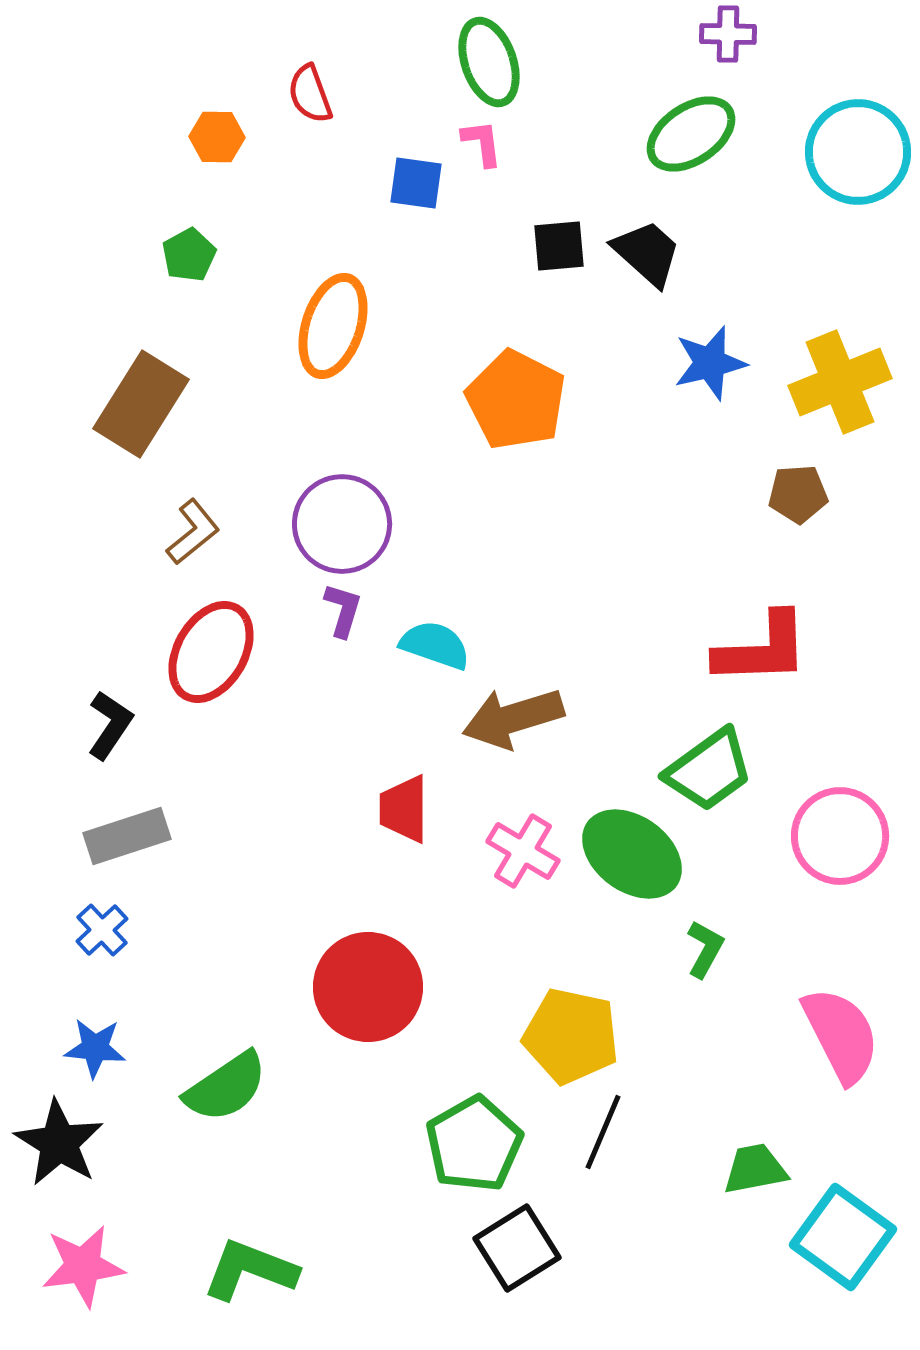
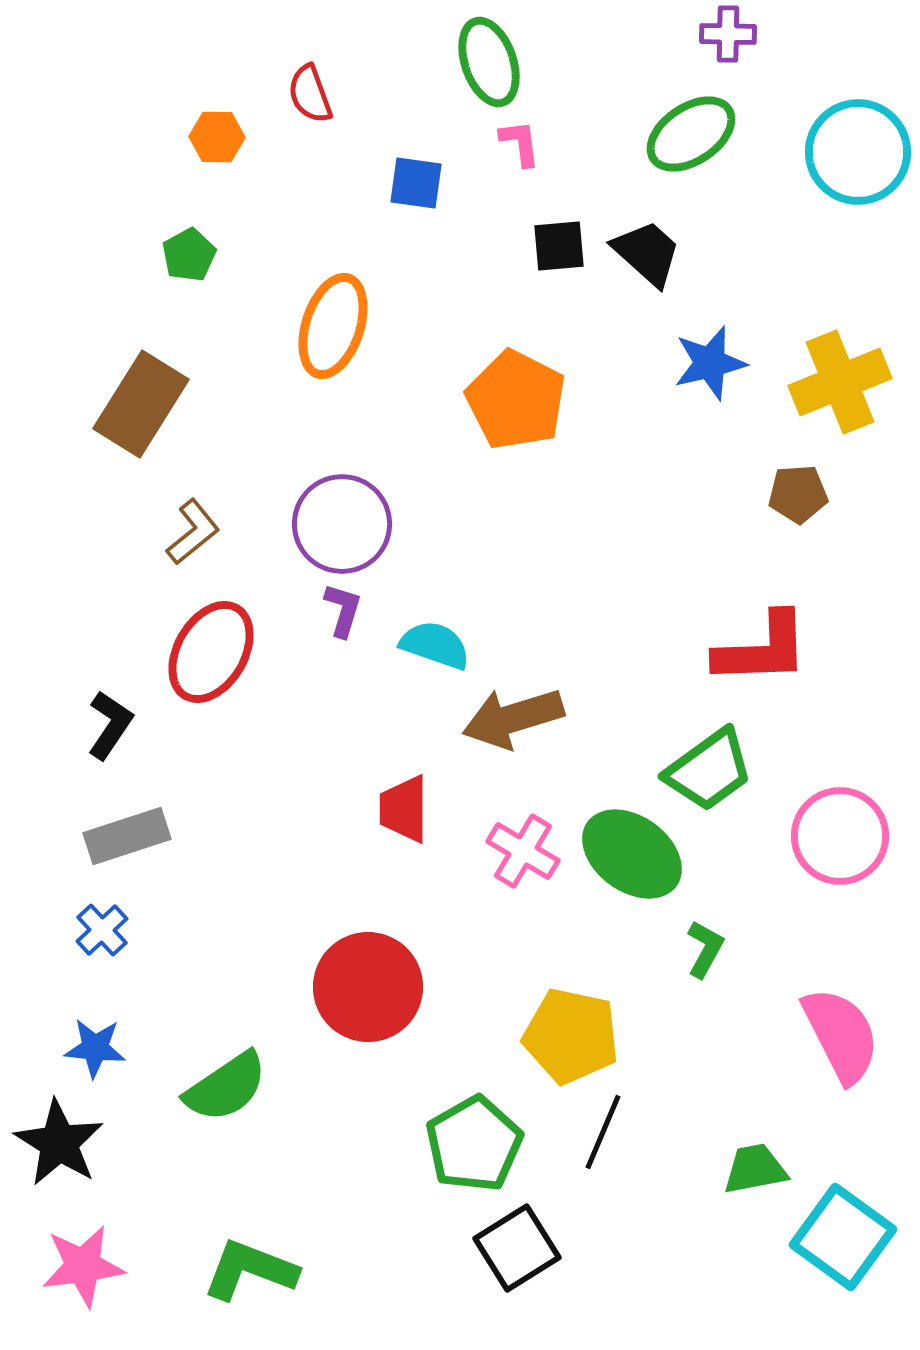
pink L-shape at (482, 143): moved 38 px right
